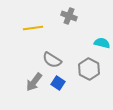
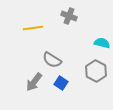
gray hexagon: moved 7 px right, 2 px down
blue square: moved 3 px right
